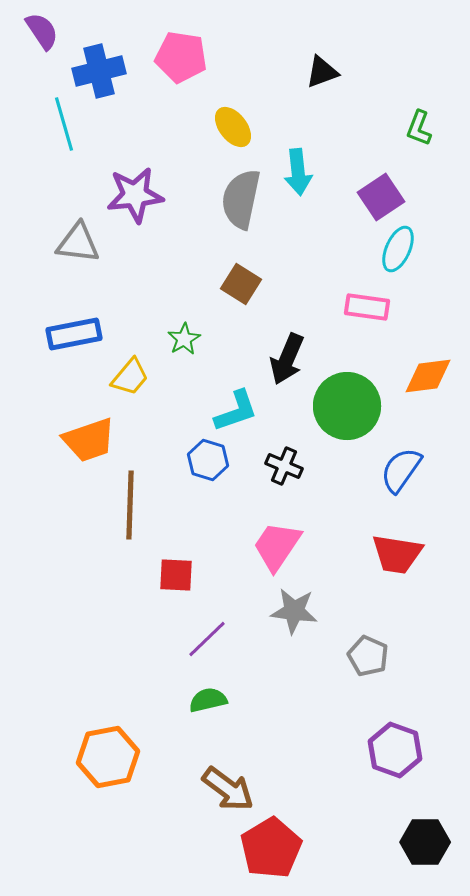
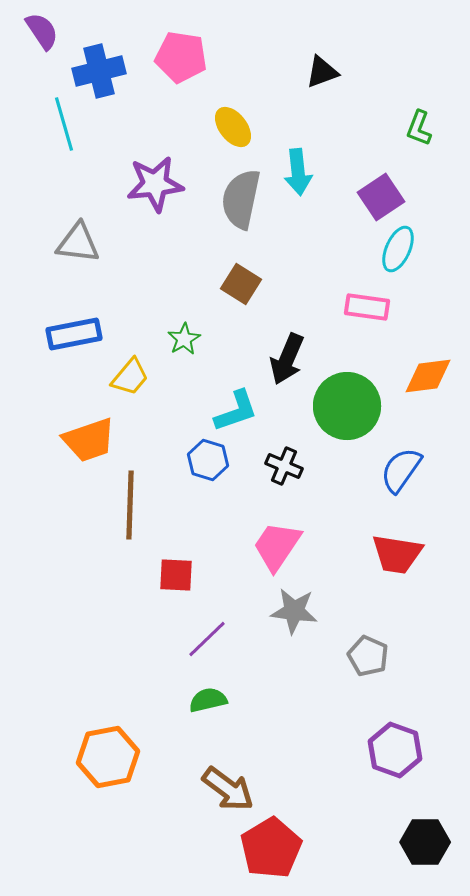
purple star: moved 20 px right, 11 px up
